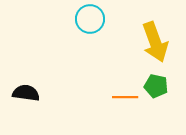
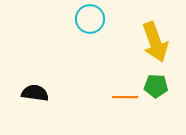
green pentagon: rotated 10 degrees counterclockwise
black semicircle: moved 9 px right
